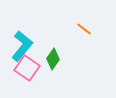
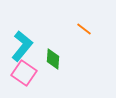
green diamond: rotated 30 degrees counterclockwise
pink square: moved 3 px left, 5 px down
